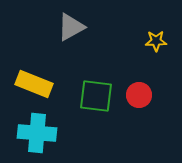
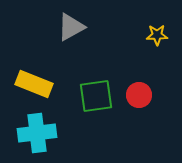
yellow star: moved 1 px right, 6 px up
green square: rotated 15 degrees counterclockwise
cyan cross: rotated 12 degrees counterclockwise
